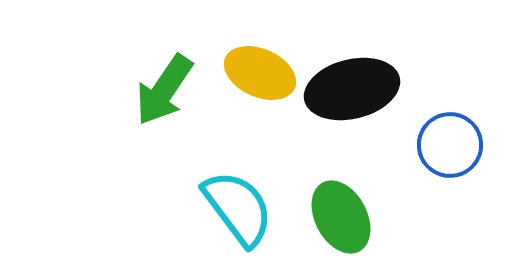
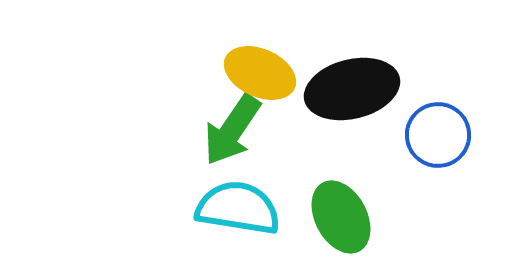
green arrow: moved 68 px right, 40 px down
blue circle: moved 12 px left, 10 px up
cyan semicircle: rotated 44 degrees counterclockwise
